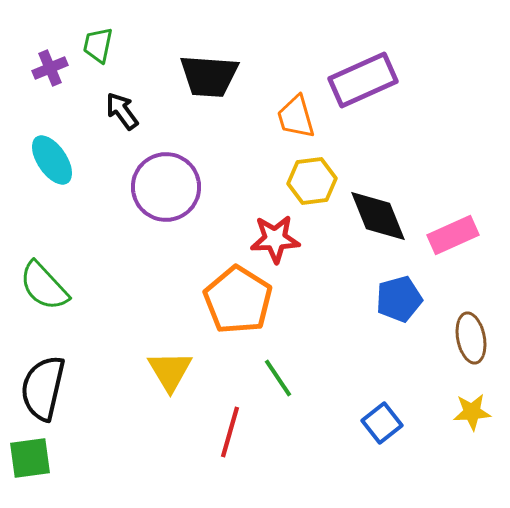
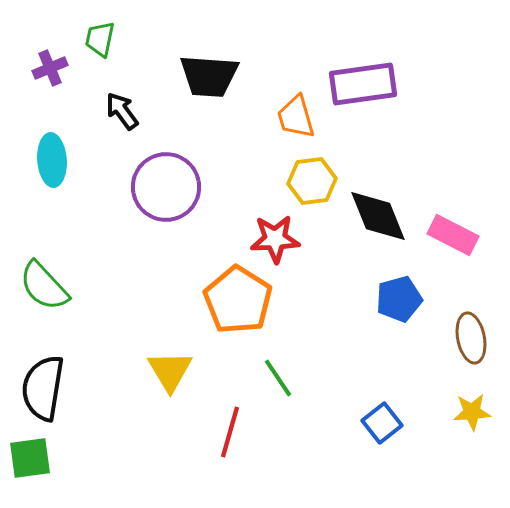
green trapezoid: moved 2 px right, 6 px up
purple rectangle: moved 4 px down; rotated 16 degrees clockwise
cyan ellipse: rotated 30 degrees clockwise
pink rectangle: rotated 51 degrees clockwise
black semicircle: rotated 4 degrees counterclockwise
